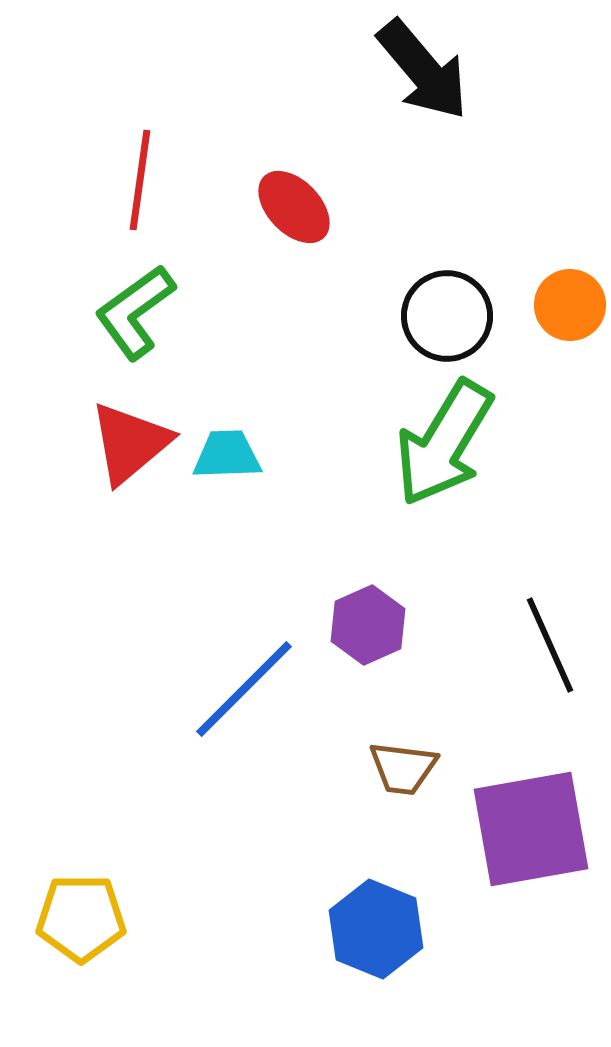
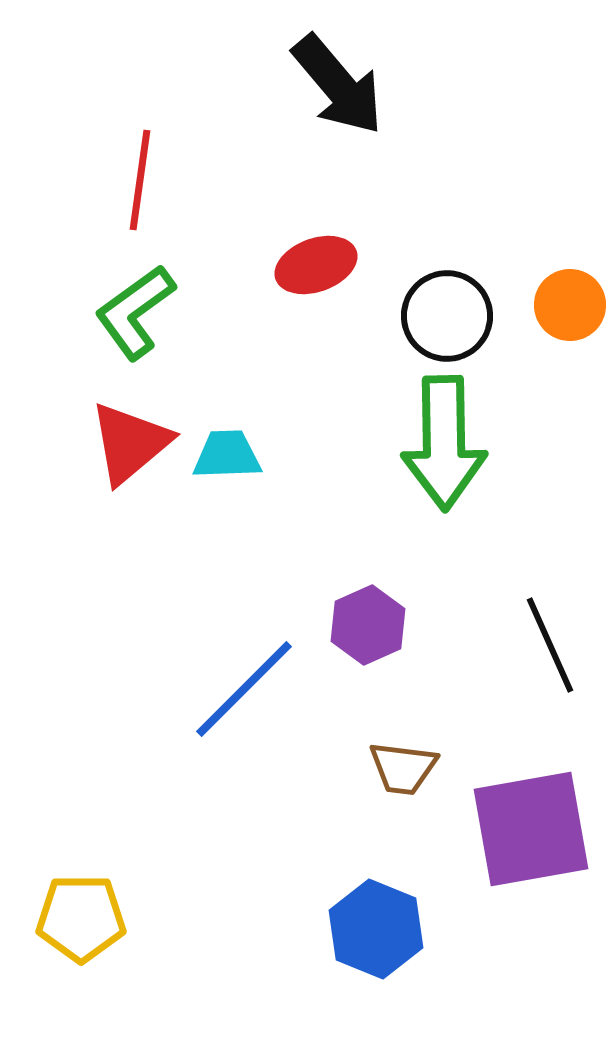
black arrow: moved 85 px left, 15 px down
red ellipse: moved 22 px right, 58 px down; rotated 66 degrees counterclockwise
green arrow: rotated 32 degrees counterclockwise
